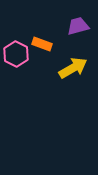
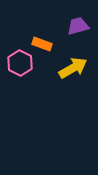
pink hexagon: moved 4 px right, 9 px down
